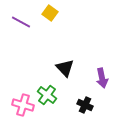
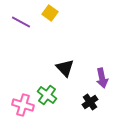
black cross: moved 5 px right, 3 px up; rotated 28 degrees clockwise
